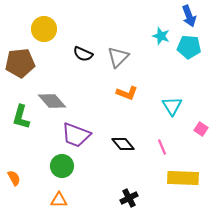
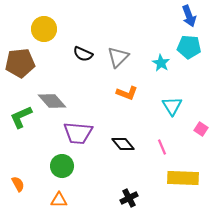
cyan star: moved 27 px down; rotated 12 degrees clockwise
green L-shape: rotated 50 degrees clockwise
purple trapezoid: moved 2 px right, 2 px up; rotated 16 degrees counterclockwise
orange semicircle: moved 4 px right, 6 px down
